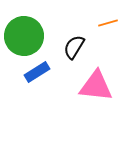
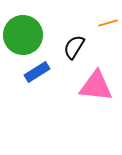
green circle: moved 1 px left, 1 px up
